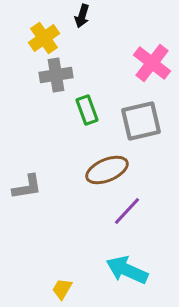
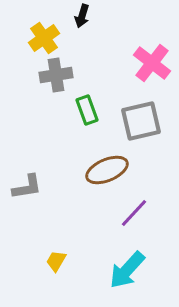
purple line: moved 7 px right, 2 px down
cyan arrow: rotated 72 degrees counterclockwise
yellow trapezoid: moved 6 px left, 28 px up
